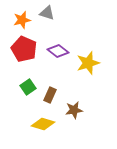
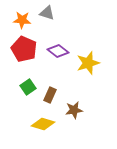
orange star: rotated 18 degrees clockwise
